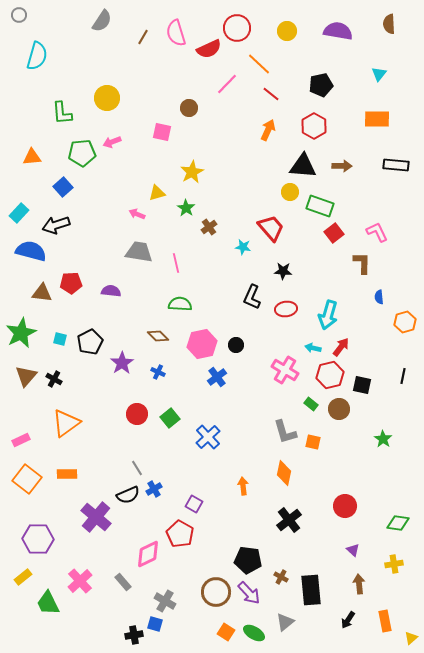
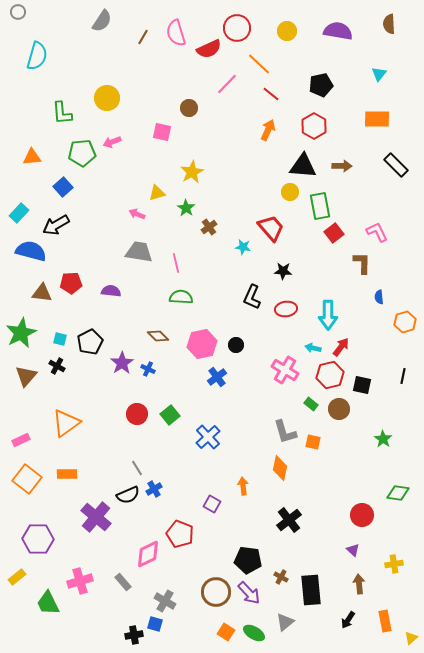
gray circle at (19, 15): moved 1 px left, 3 px up
black rectangle at (396, 165): rotated 40 degrees clockwise
green rectangle at (320, 206): rotated 60 degrees clockwise
black arrow at (56, 225): rotated 12 degrees counterclockwise
green semicircle at (180, 304): moved 1 px right, 7 px up
cyan arrow at (328, 315): rotated 16 degrees counterclockwise
blue cross at (158, 372): moved 10 px left, 3 px up
black cross at (54, 379): moved 3 px right, 13 px up
green square at (170, 418): moved 3 px up
orange diamond at (284, 473): moved 4 px left, 5 px up
purple square at (194, 504): moved 18 px right
red circle at (345, 506): moved 17 px right, 9 px down
green diamond at (398, 523): moved 30 px up
red pentagon at (180, 534): rotated 8 degrees counterclockwise
yellow rectangle at (23, 577): moved 6 px left
pink cross at (80, 581): rotated 25 degrees clockwise
